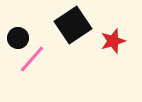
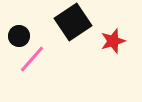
black square: moved 3 px up
black circle: moved 1 px right, 2 px up
